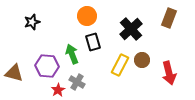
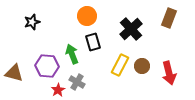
brown circle: moved 6 px down
